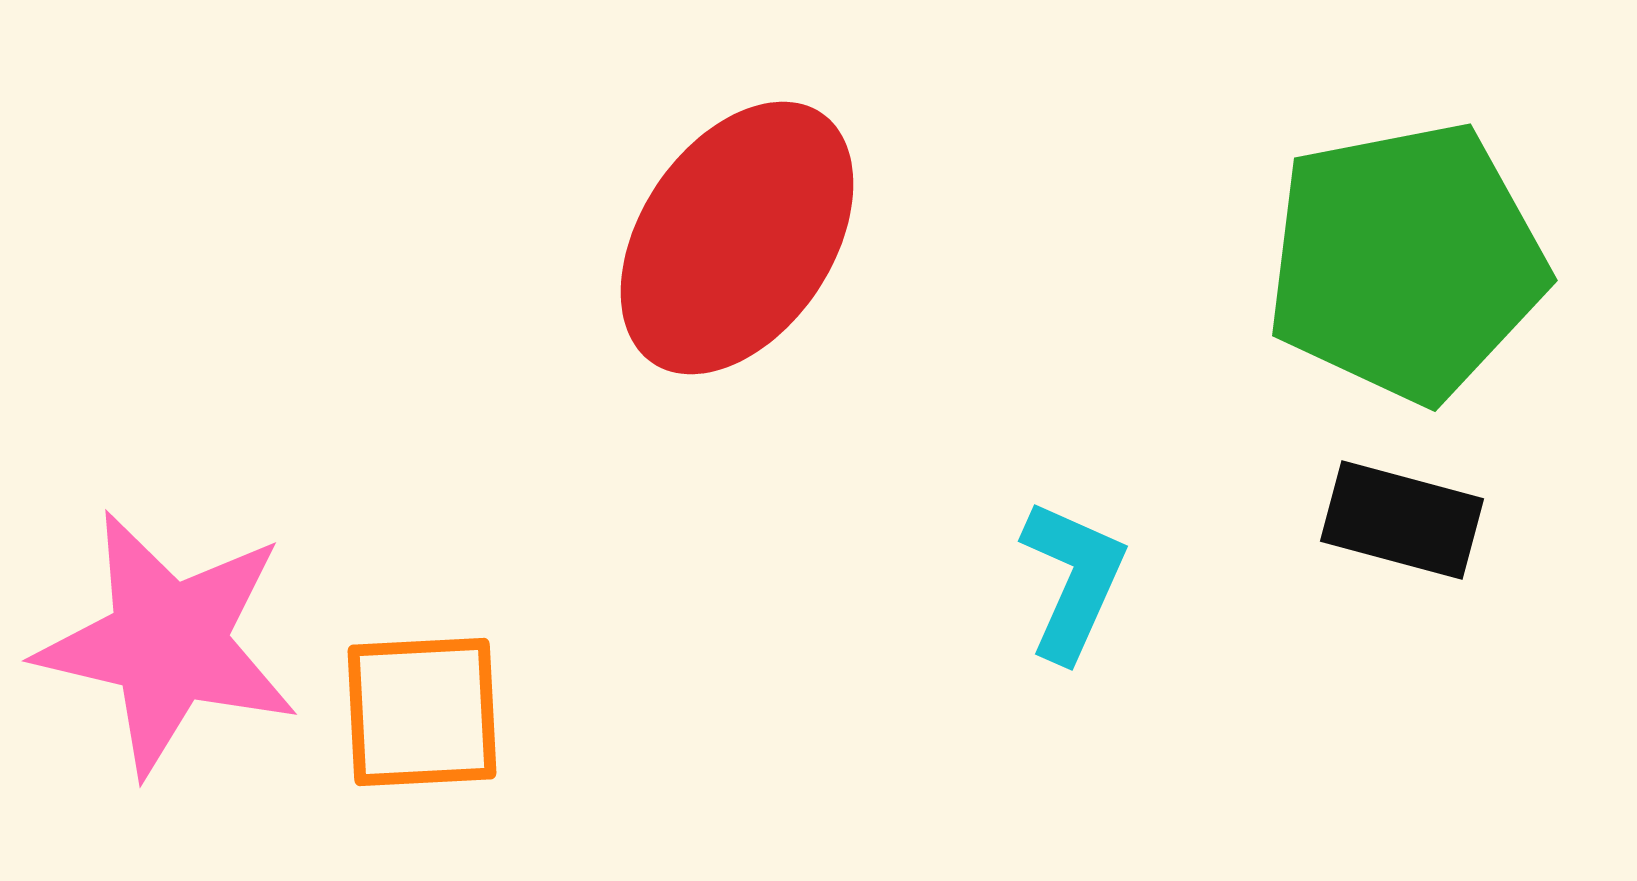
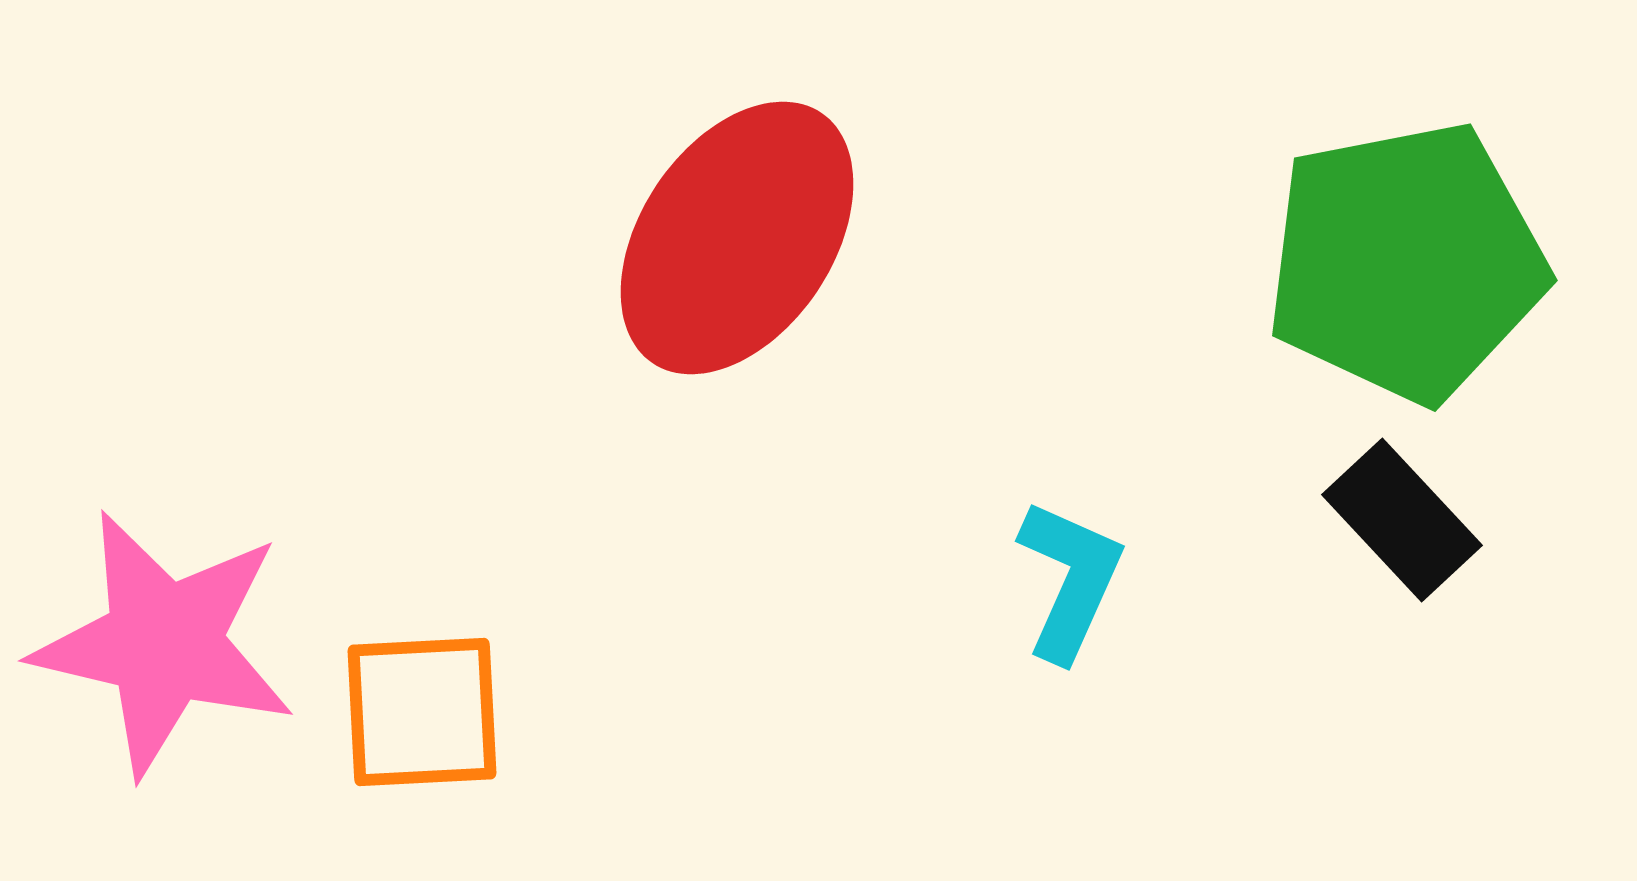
black rectangle: rotated 32 degrees clockwise
cyan L-shape: moved 3 px left
pink star: moved 4 px left
